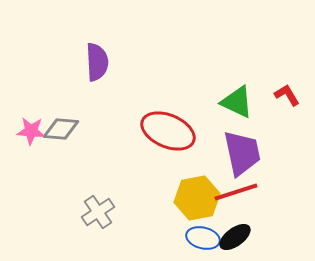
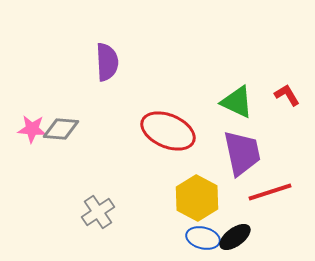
purple semicircle: moved 10 px right
pink star: moved 1 px right, 2 px up
red line: moved 34 px right
yellow hexagon: rotated 21 degrees counterclockwise
